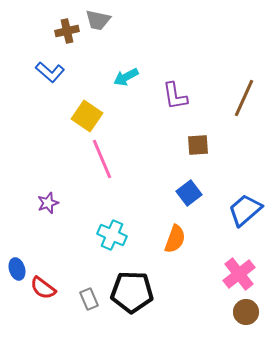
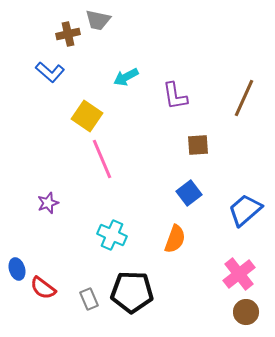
brown cross: moved 1 px right, 3 px down
